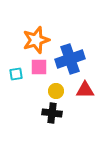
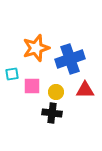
orange star: moved 8 px down
pink square: moved 7 px left, 19 px down
cyan square: moved 4 px left
yellow circle: moved 1 px down
